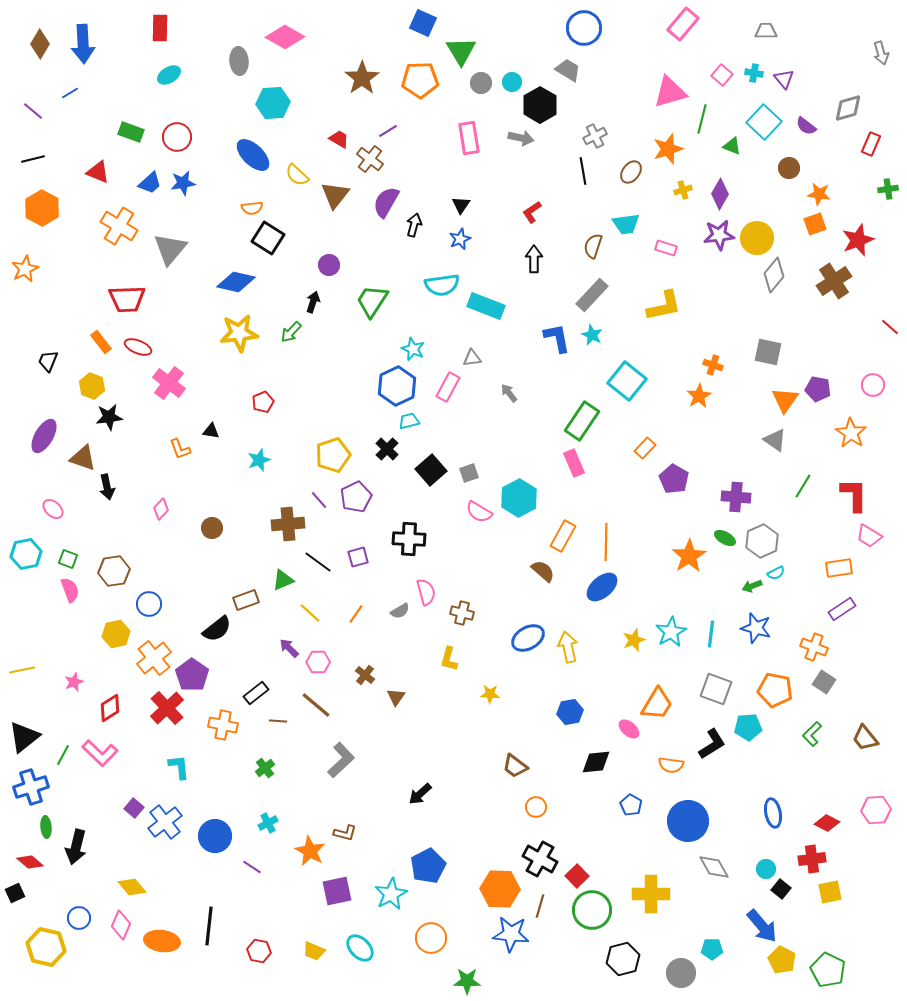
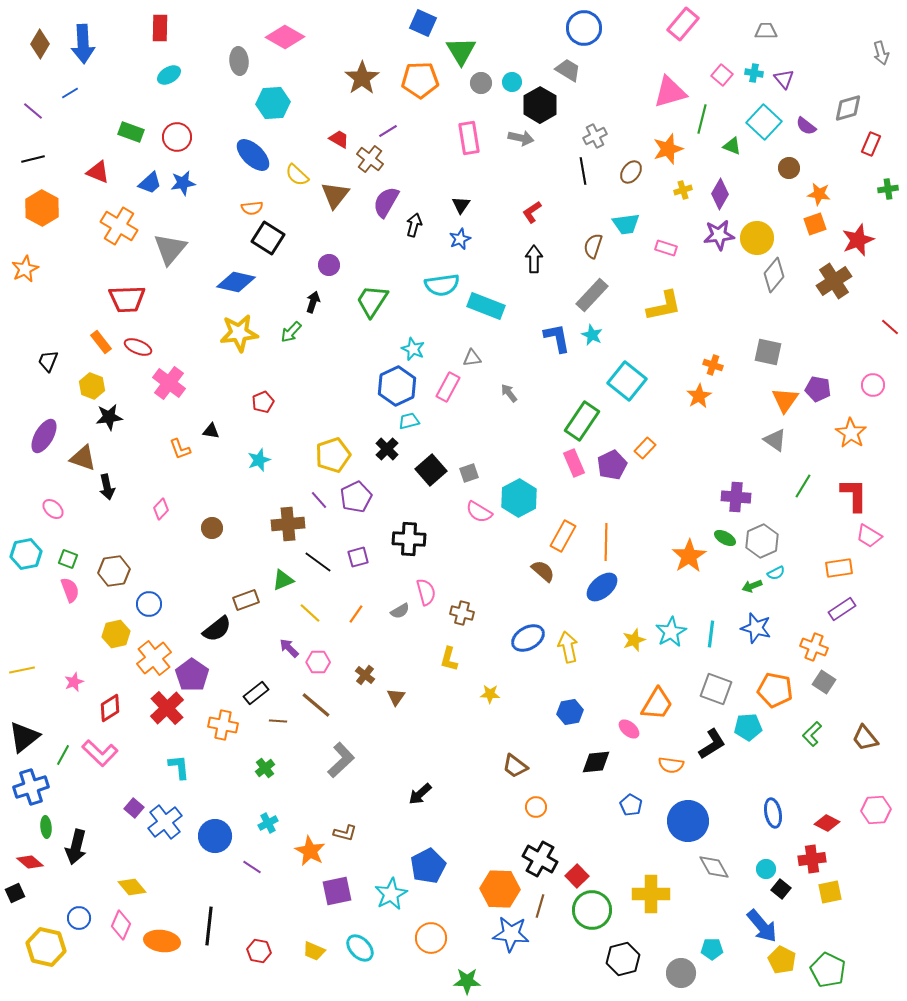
purple pentagon at (674, 479): moved 62 px left, 14 px up; rotated 16 degrees clockwise
